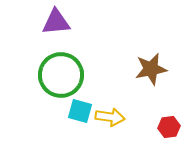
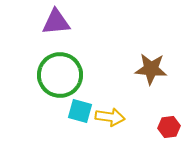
brown star: rotated 16 degrees clockwise
green circle: moved 1 px left
